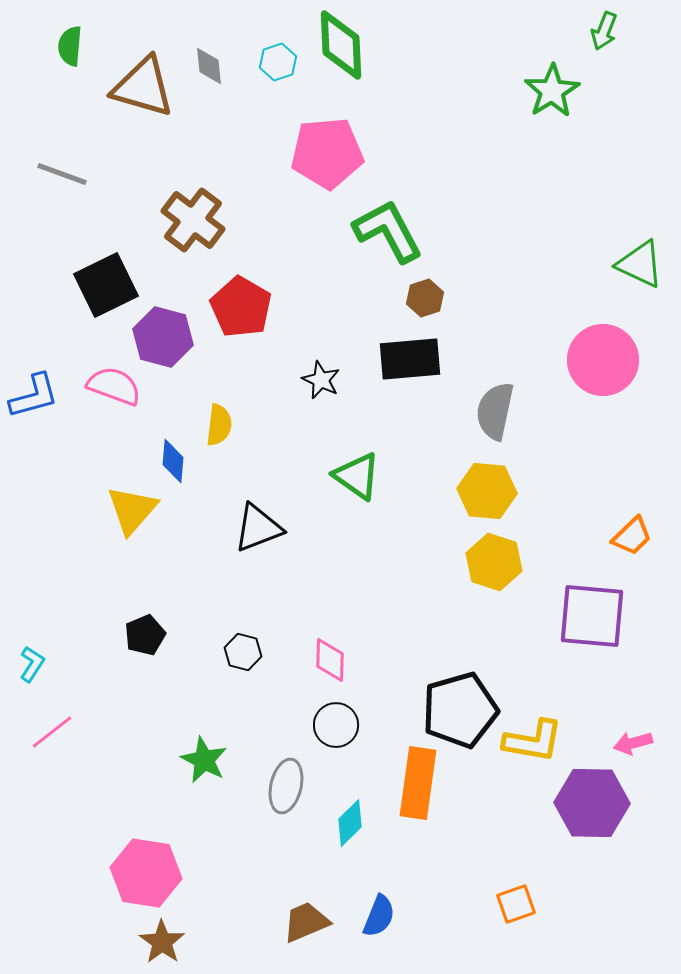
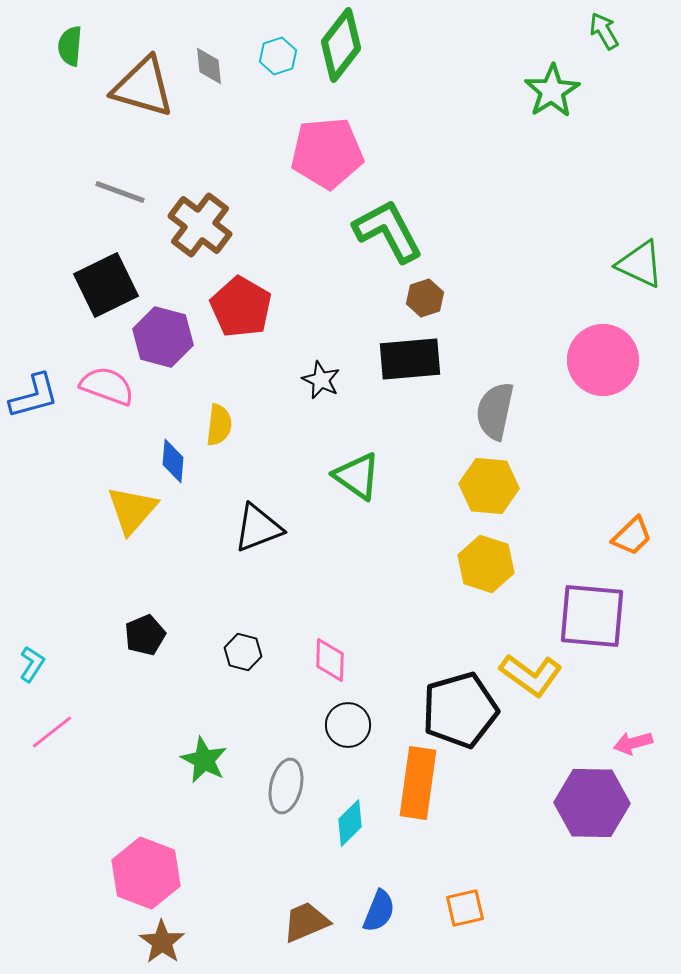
green arrow at (604, 31): rotated 129 degrees clockwise
green diamond at (341, 45): rotated 40 degrees clockwise
cyan hexagon at (278, 62): moved 6 px up
gray line at (62, 174): moved 58 px right, 18 px down
brown cross at (193, 220): moved 7 px right, 5 px down
pink semicircle at (114, 386): moved 7 px left
yellow hexagon at (487, 491): moved 2 px right, 5 px up
yellow hexagon at (494, 562): moved 8 px left, 2 px down
black circle at (336, 725): moved 12 px right
yellow L-shape at (533, 741): moved 2 px left, 66 px up; rotated 26 degrees clockwise
pink hexagon at (146, 873): rotated 12 degrees clockwise
orange square at (516, 904): moved 51 px left, 4 px down; rotated 6 degrees clockwise
blue semicircle at (379, 916): moved 5 px up
